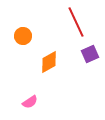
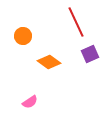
orange diamond: rotated 65 degrees clockwise
